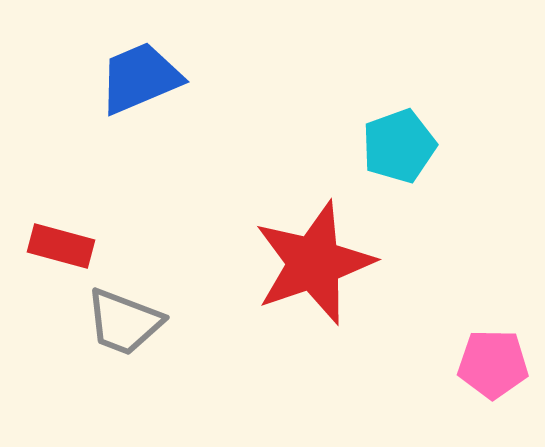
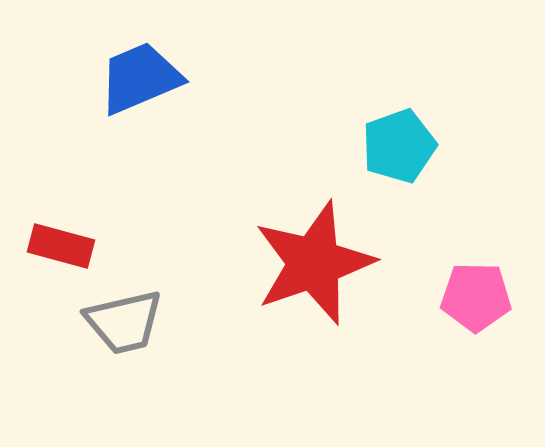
gray trapezoid: rotated 34 degrees counterclockwise
pink pentagon: moved 17 px left, 67 px up
